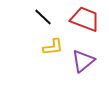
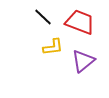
red trapezoid: moved 5 px left, 3 px down
